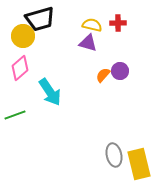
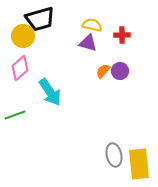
red cross: moved 4 px right, 12 px down
orange semicircle: moved 4 px up
yellow rectangle: rotated 8 degrees clockwise
